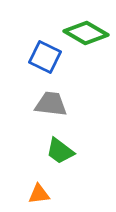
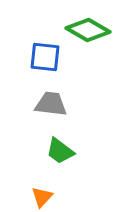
green diamond: moved 2 px right, 3 px up
blue square: rotated 20 degrees counterclockwise
orange triangle: moved 3 px right, 3 px down; rotated 40 degrees counterclockwise
